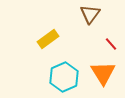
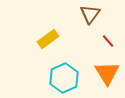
red line: moved 3 px left, 3 px up
orange triangle: moved 4 px right
cyan hexagon: moved 1 px down
